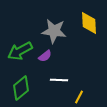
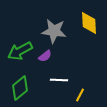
green diamond: moved 1 px left
yellow line: moved 1 px right, 2 px up
